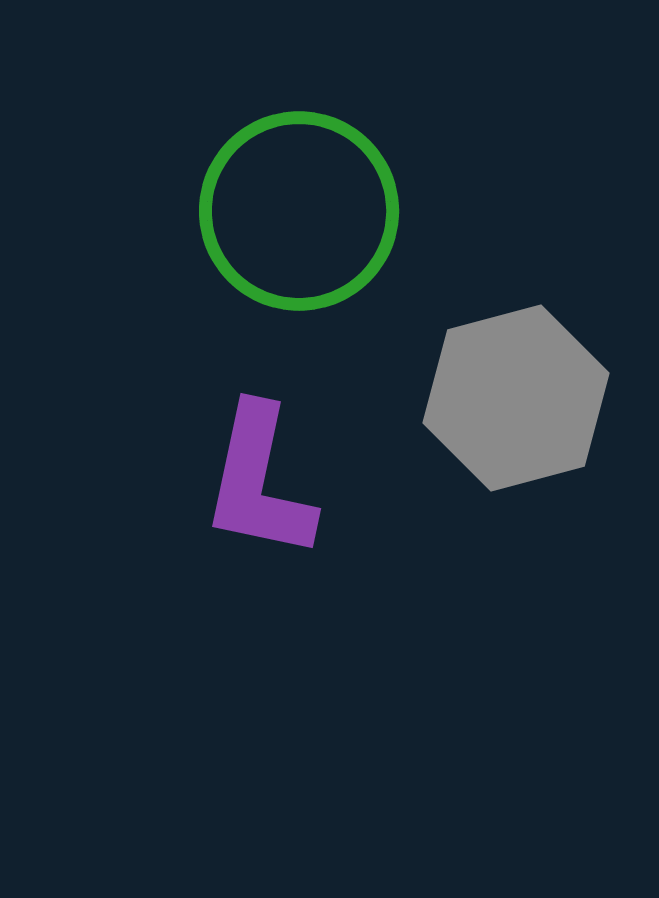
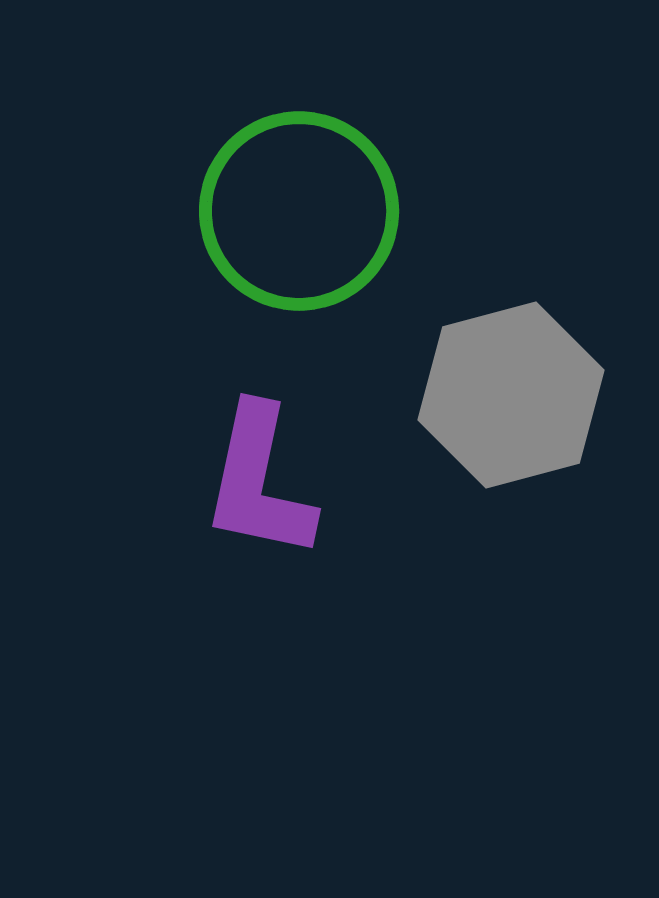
gray hexagon: moved 5 px left, 3 px up
